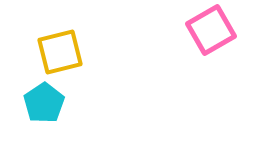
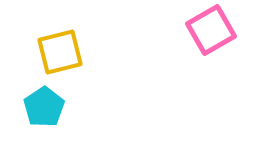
cyan pentagon: moved 4 px down
